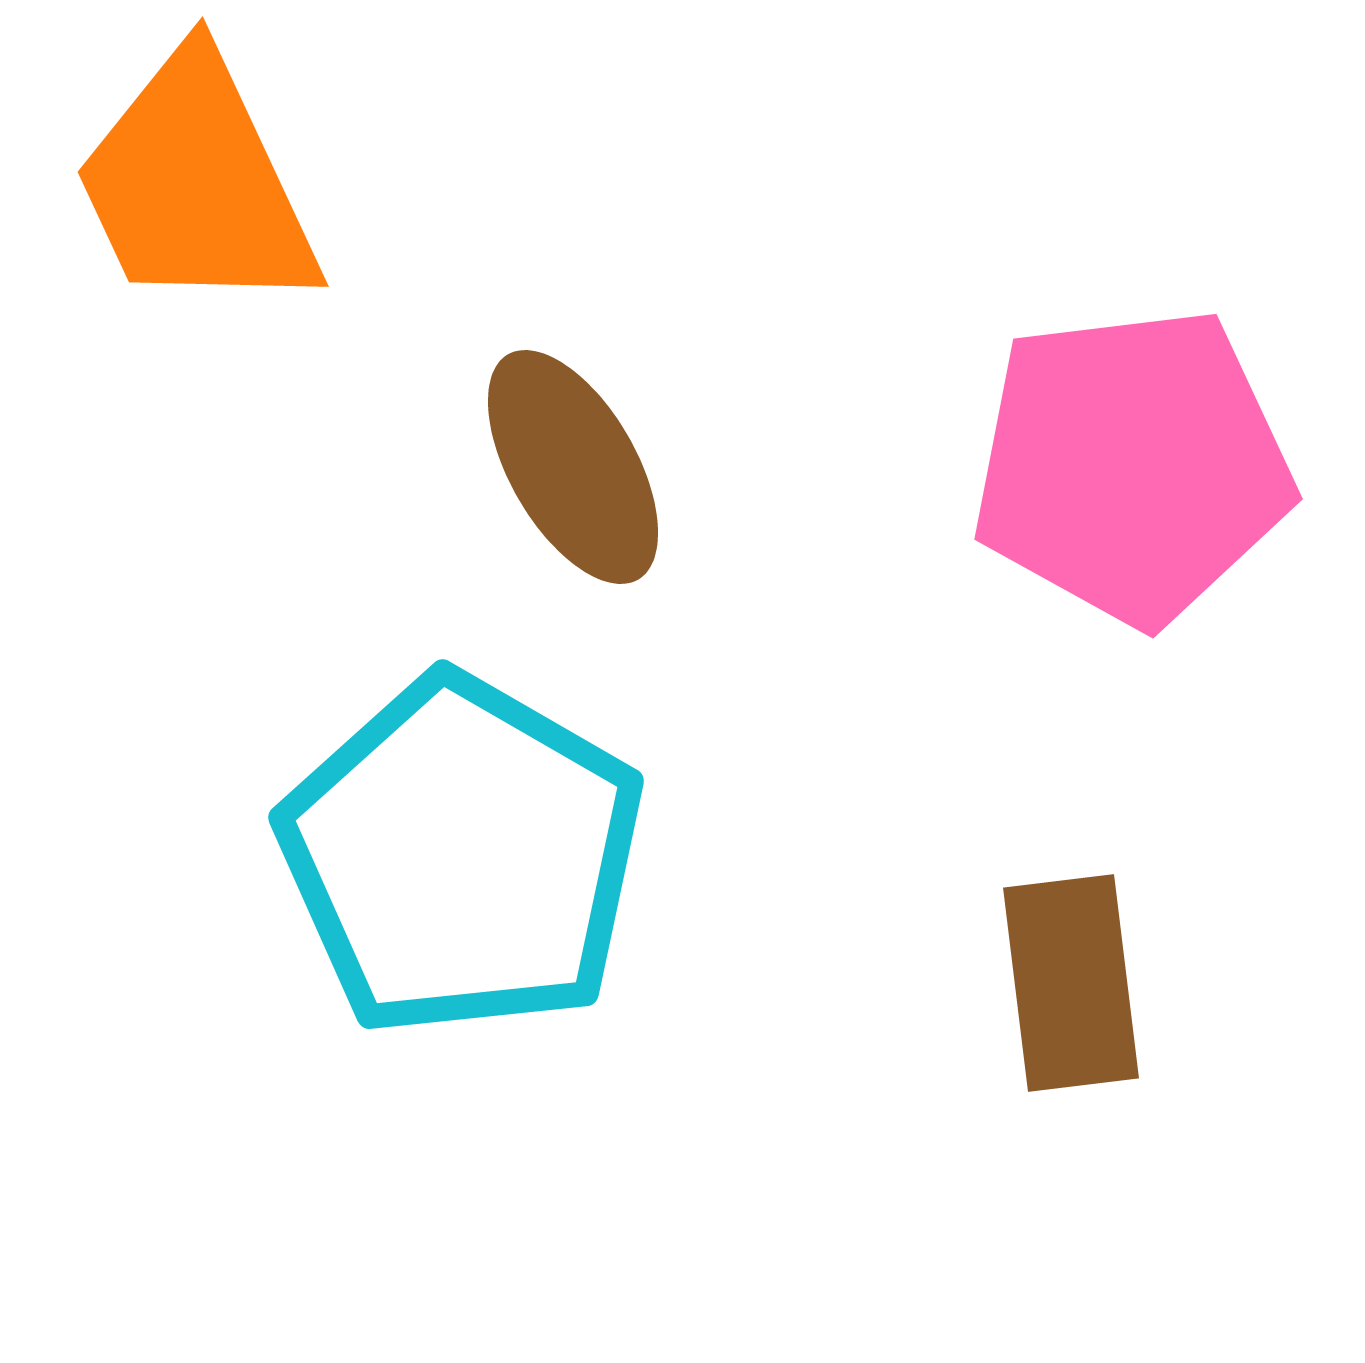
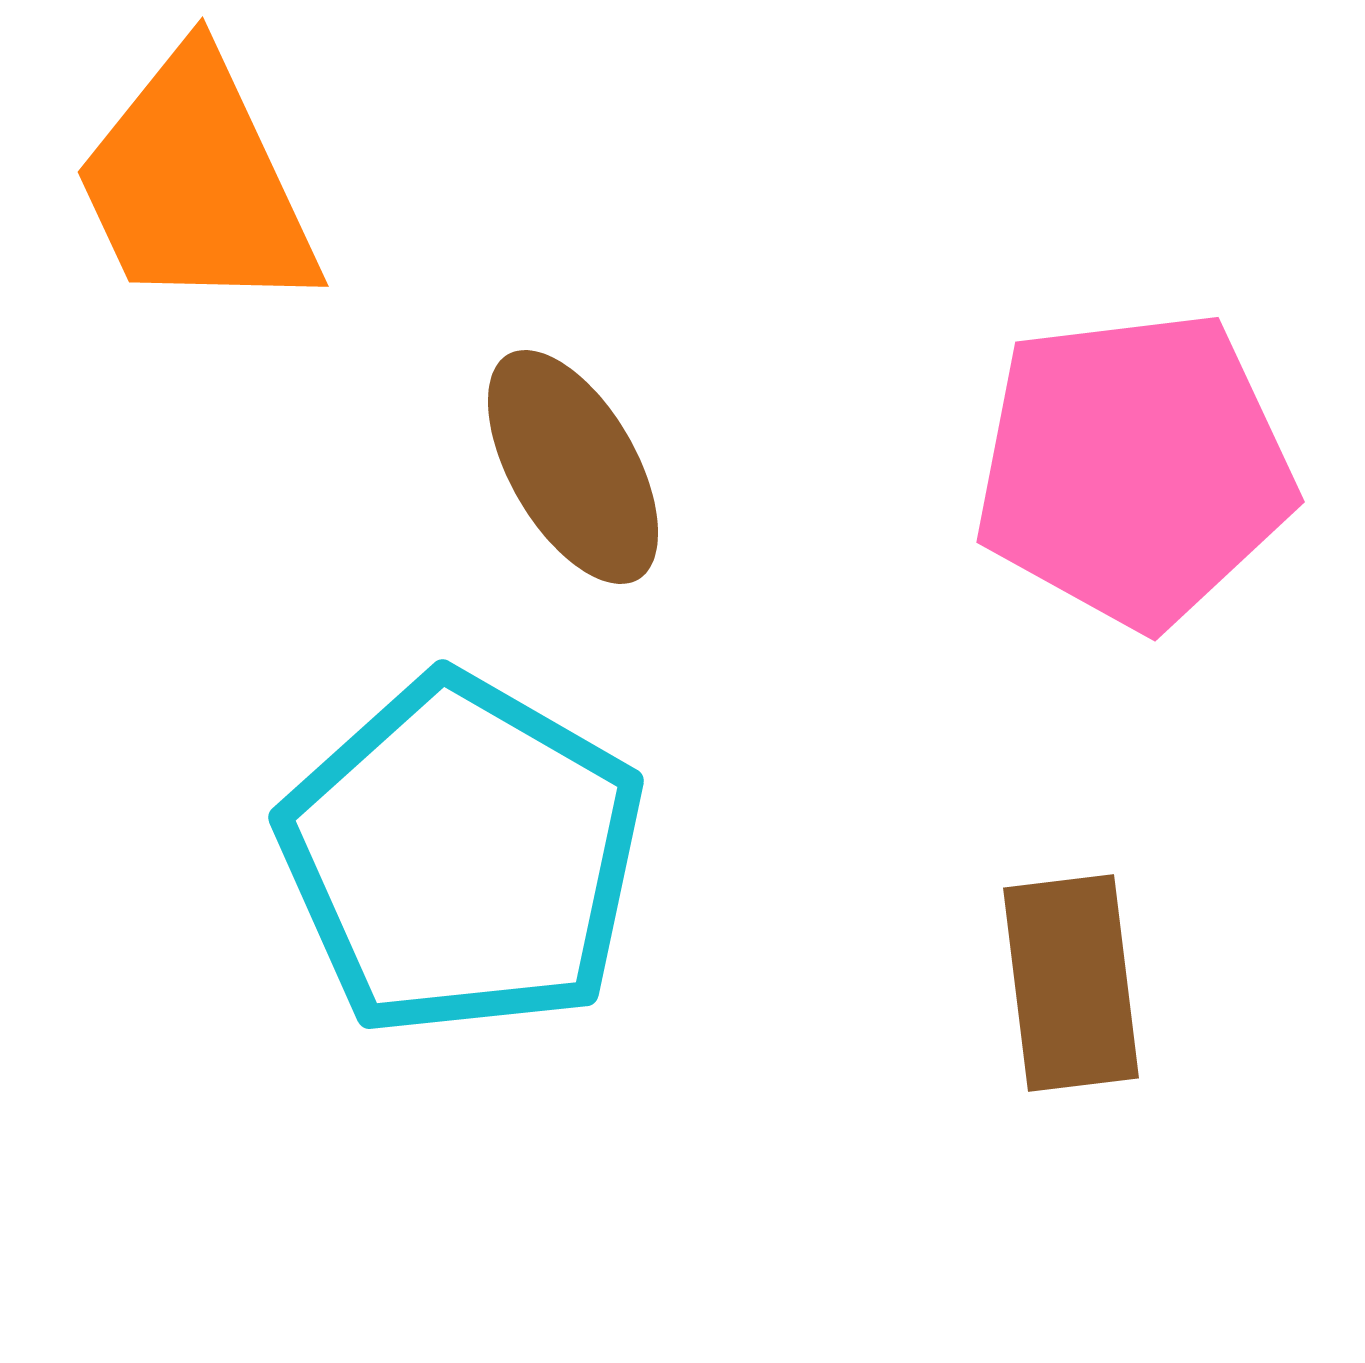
pink pentagon: moved 2 px right, 3 px down
